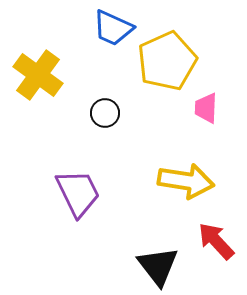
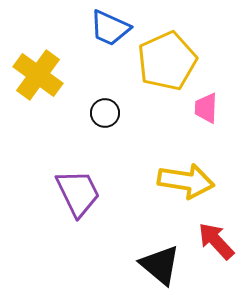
blue trapezoid: moved 3 px left
black triangle: moved 2 px right, 1 px up; rotated 12 degrees counterclockwise
